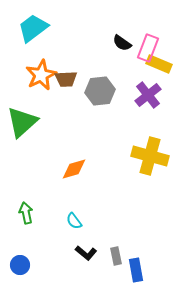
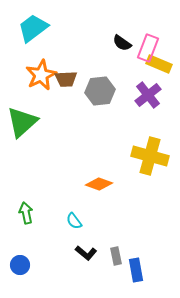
orange diamond: moved 25 px right, 15 px down; rotated 36 degrees clockwise
